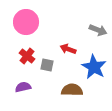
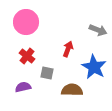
red arrow: rotated 91 degrees clockwise
gray square: moved 8 px down
